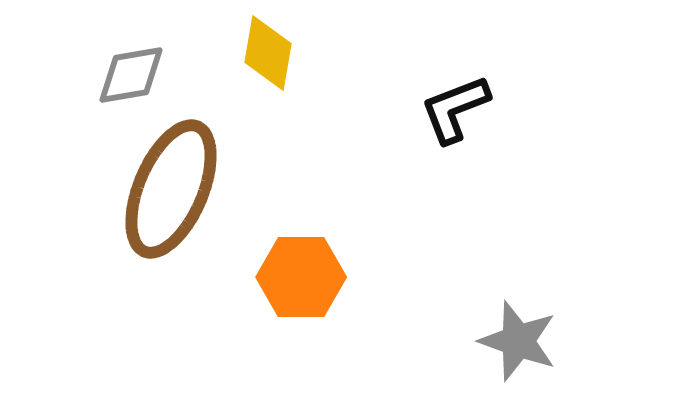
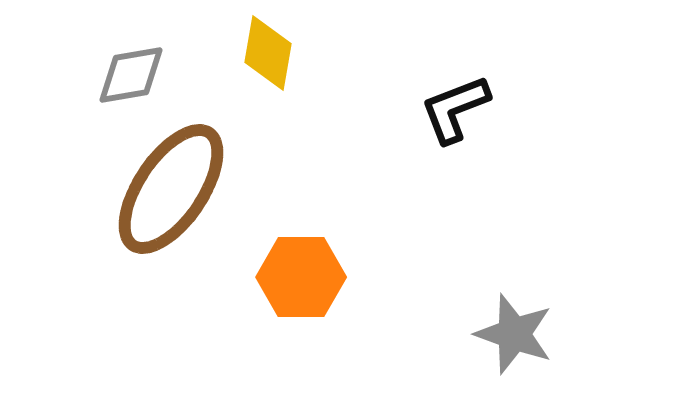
brown ellipse: rotated 11 degrees clockwise
gray star: moved 4 px left, 7 px up
